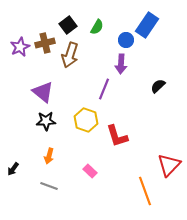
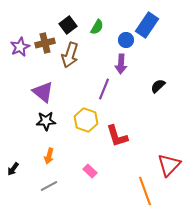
gray line: rotated 48 degrees counterclockwise
